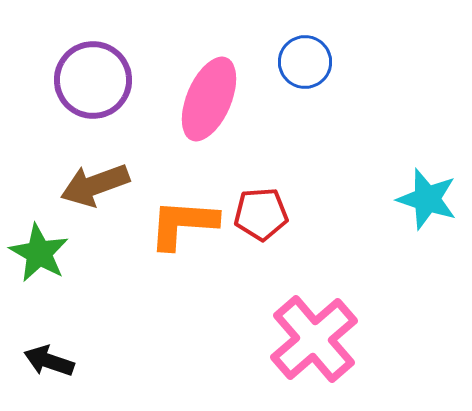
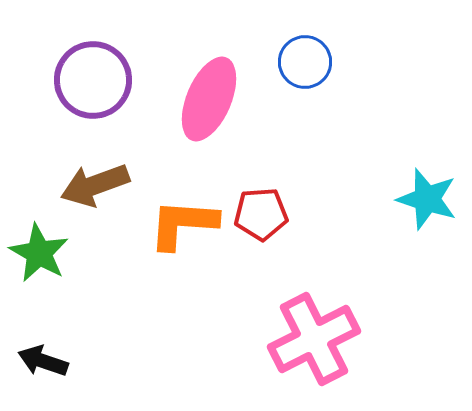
pink cross: rotated 14 degrees clockwise
black arrow: moved 6 px left
